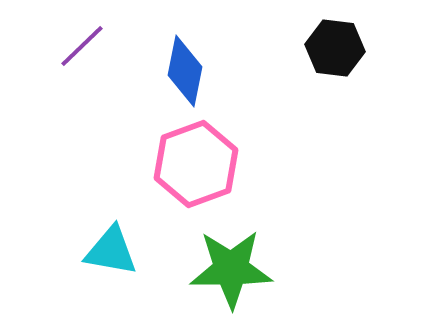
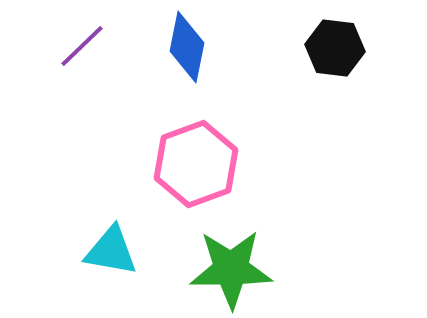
blue diamond: moved 2 px right, 24 px up
